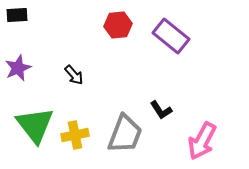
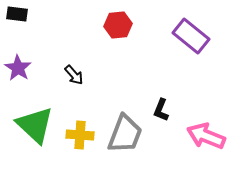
black rectangle: moved 1 px up; rotated 10 degrees clockwise
purple rectangle: moved 20 px right
purple star: rotated 16 degrees counterclockwise
black L-shape: rotated 55 degrees clockwise
green triangle: rotated 9 degrees counterclockwise
yellow cross: moved 5 px right; rotated 16 degrees clockwise
pink arrow: moved 4 px right, 5 px up; rotated 84 degrees clockwise
